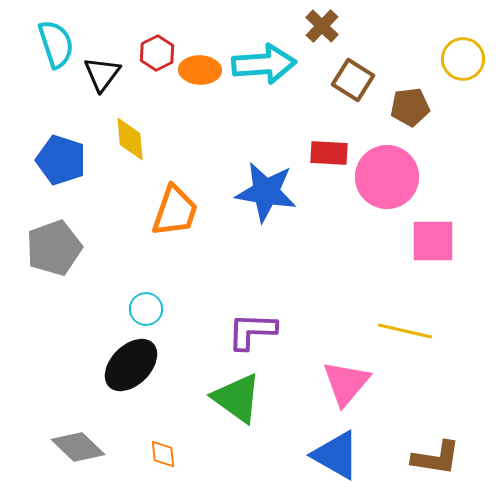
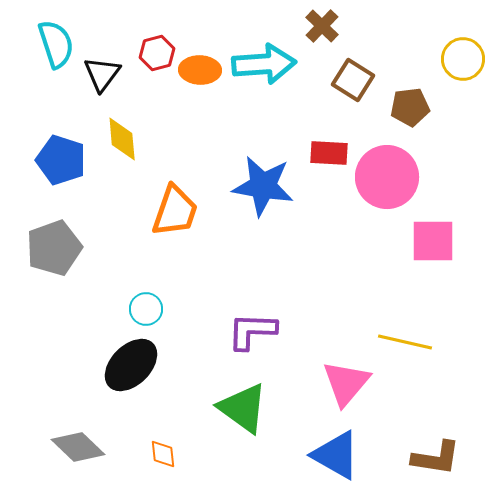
red hexagon: rotated 12 degrees clockwise
yellow diamond: moved 8 px left
blue star: moved 3 px left, 6 px up
yellow line: moved 11 px down
green triangle: moved 6 px right, 10 px down
